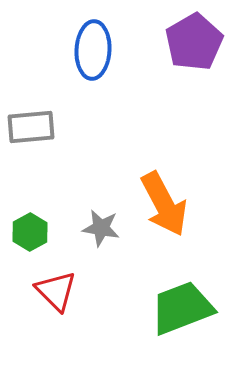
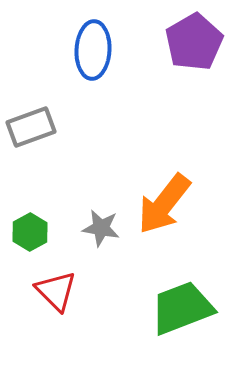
gray rectangle: rotated 15 degrees counterclockwise
orange arrow: rotated 66 degrees clockwise
